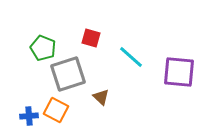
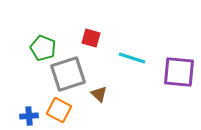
cyan line: moved 1 px right, 1 px down; rotated 24 degrees counterclockwise
brown triangle: moved 2 px left, 3 px up
orange square: moved 3 px right
